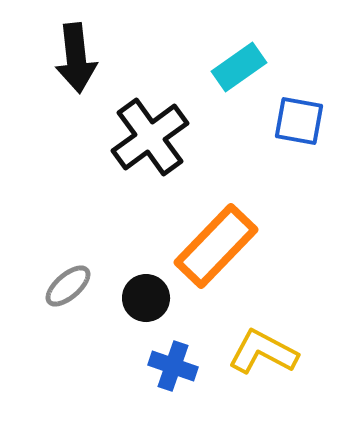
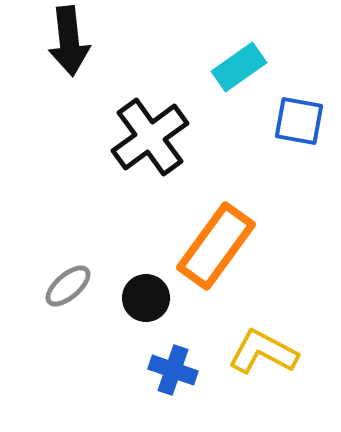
black arrow: moved 7 px left, 17 px up
orange rectangle: rotated 8 degrees counterclockwise
blue cross: moved 4 px down
